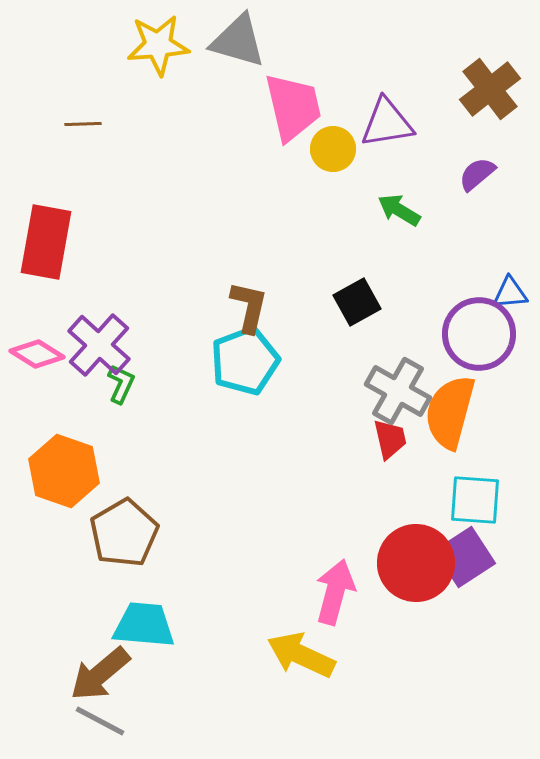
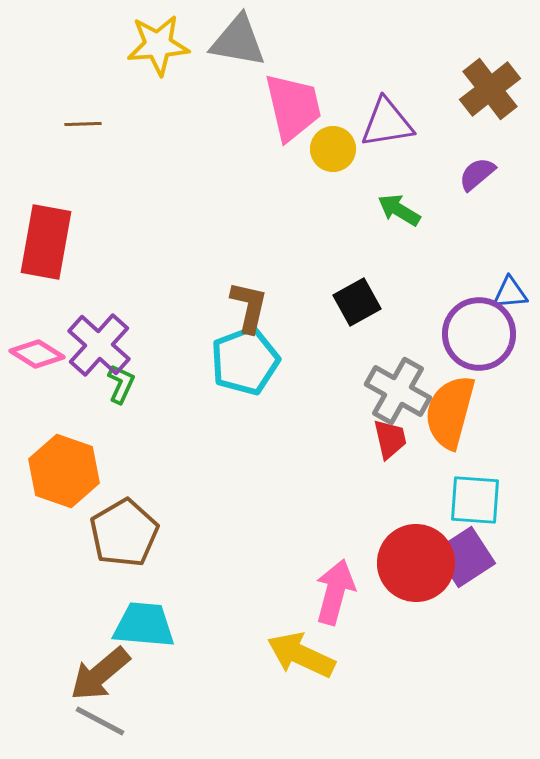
gray triangle: rotated 6 degrees counterclockwise
